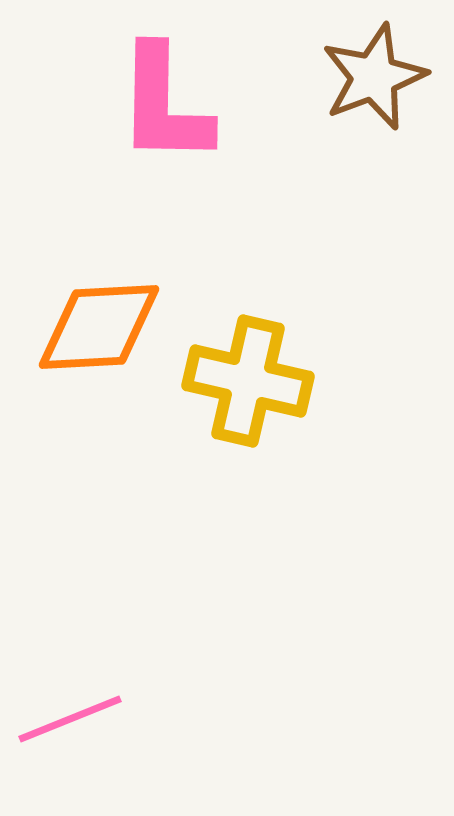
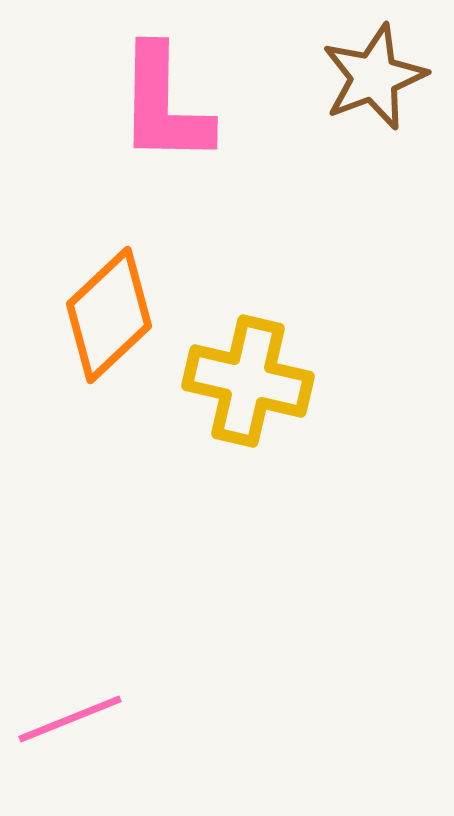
orange diamond: moved 10 px right, 12 px up; rotated 40 degrees counterclockwise
